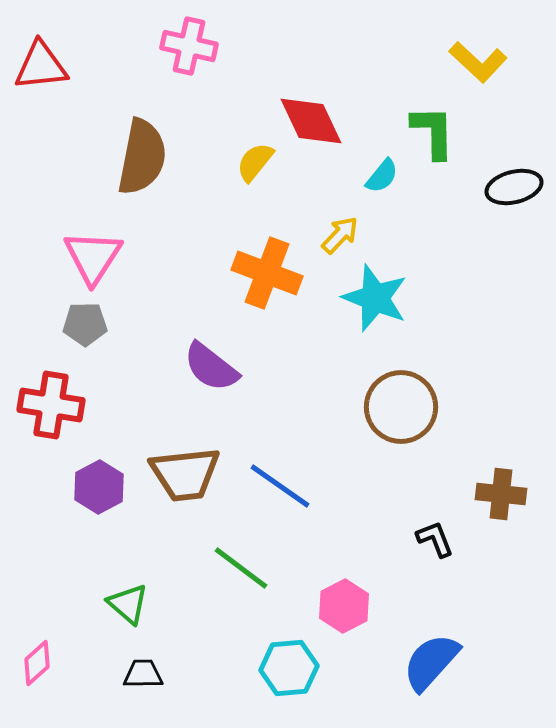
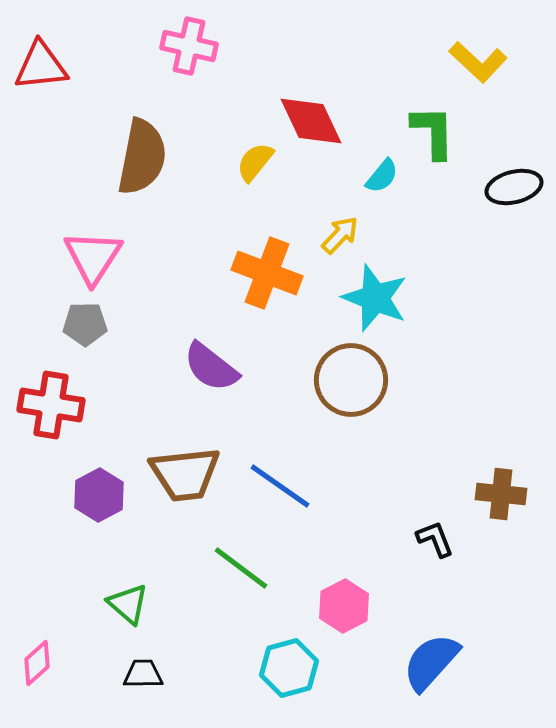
brown circle: moved 50 px left, 27 px up
purple hexagon: moved 8 px down
cyan hexagon: rotated 10 degrees counterclockwise
